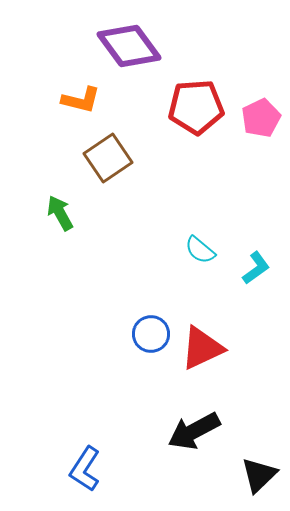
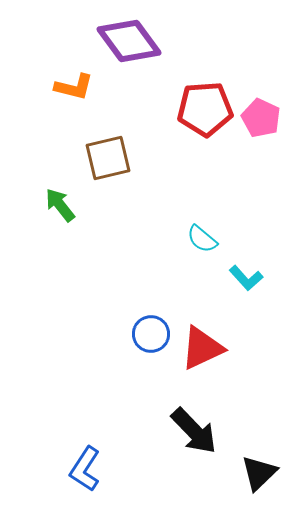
purple diamond: moved 5 px up
orange L-shape: moved 7 px left, 13 px up
red pentagon: moved 9 px right, 2 px down
pink pentagon: rotated 21 degrees counterclockwise
brown square: rotated 21 degrees clockwise
green arrow: moved 8 px up; rotated 9 degrees counterclockwise
cyan semicircle: moved 2 px right, 11 px up
cyan L-shape: moved 10 px left, 10 px down; rotated 84 degrees clockwise
black arrow: rotated 106 degrees counterclockwise
black triangle: moved 2 px up
